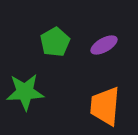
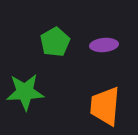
purple ellipse: rotated 24 degrees clockwise
